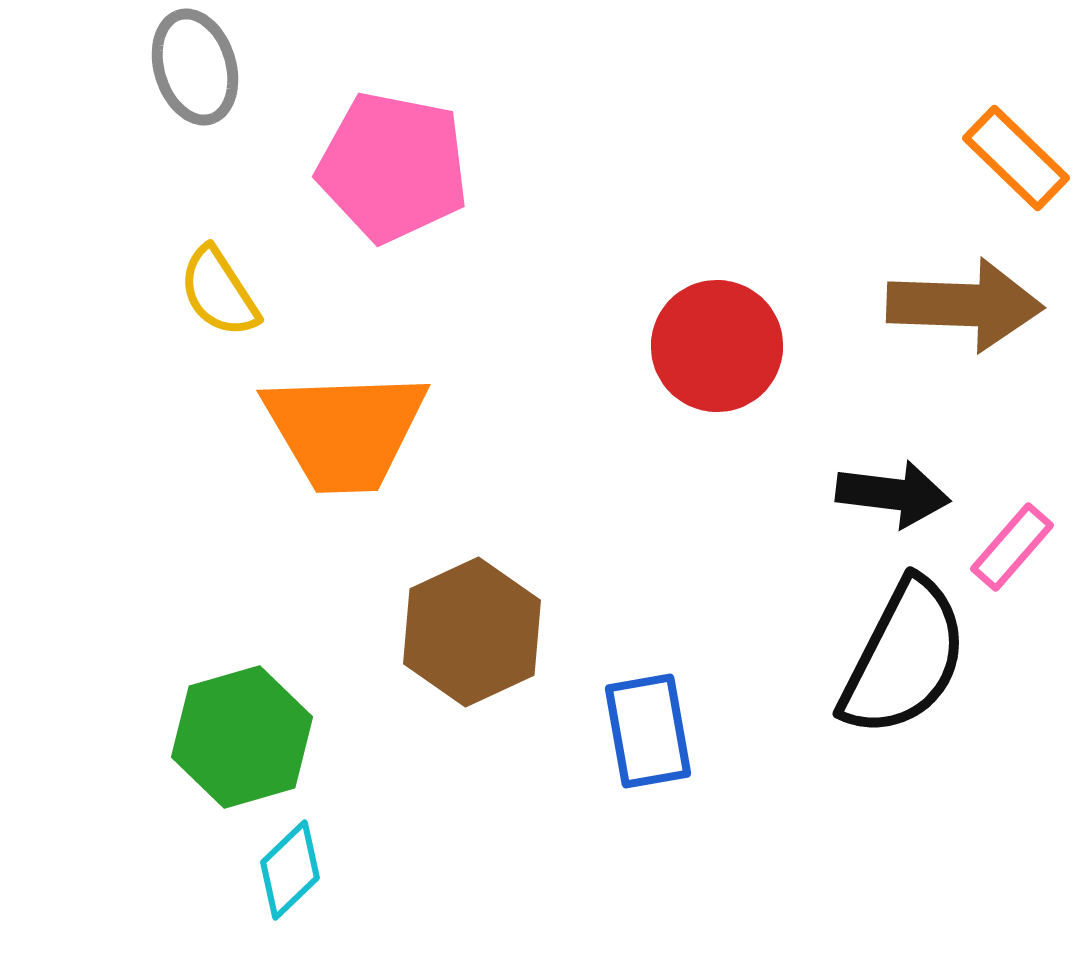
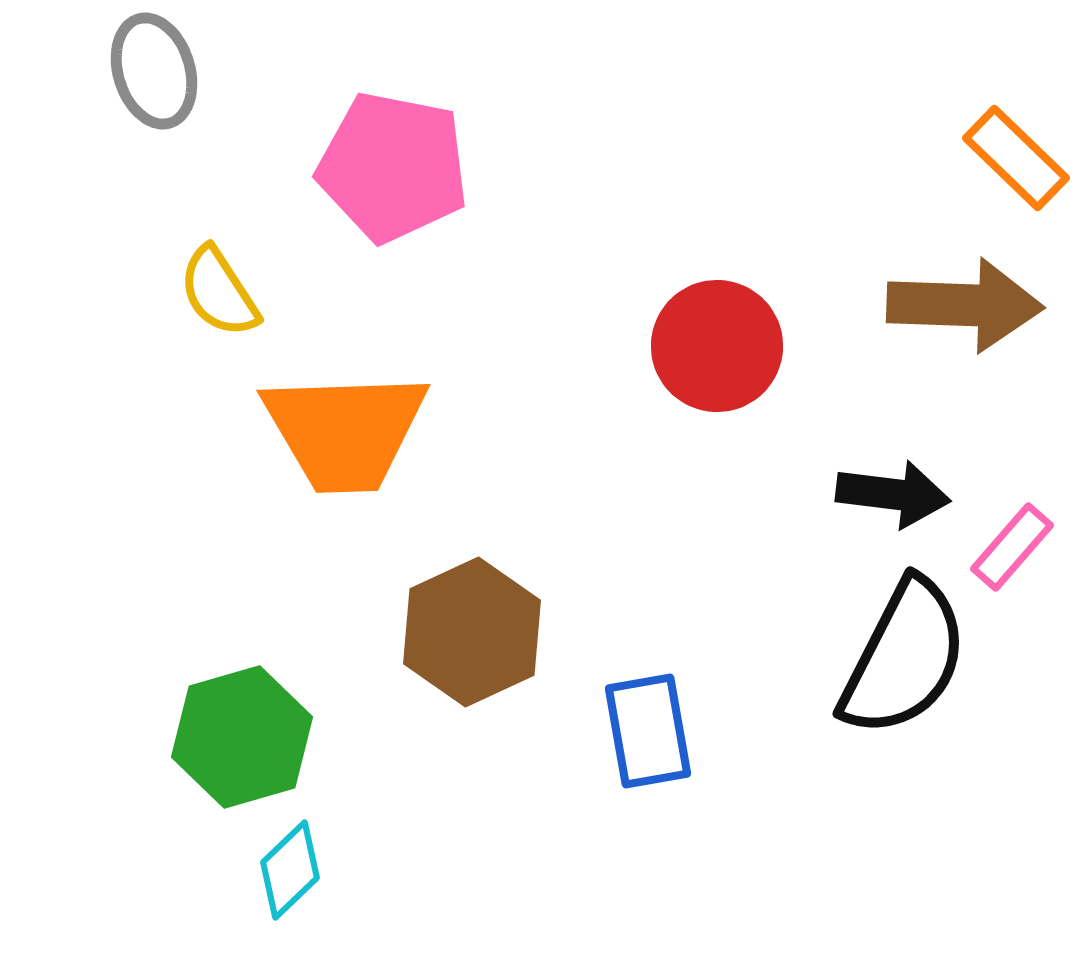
gray ellipse: moved 41 px left, 4 px down
